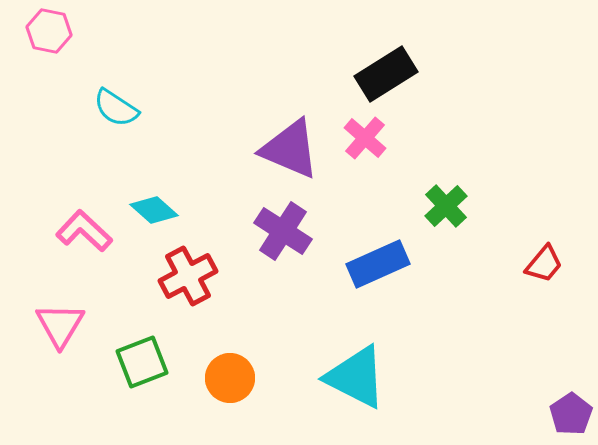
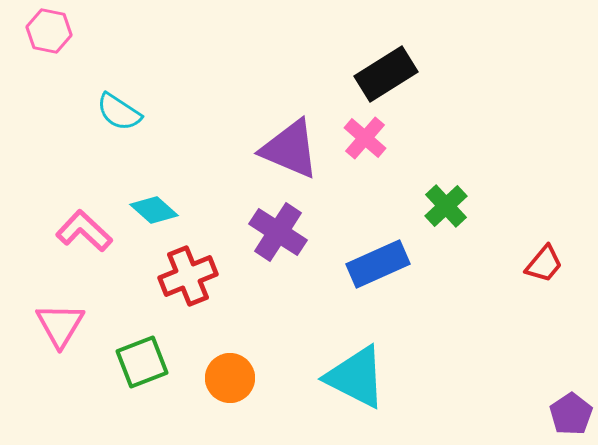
cyan semicircle: moved 3 px right, 4 px down
purple cross: moved 5 px left, 1 px down
red cross: rotated 6 degrees clockwise
